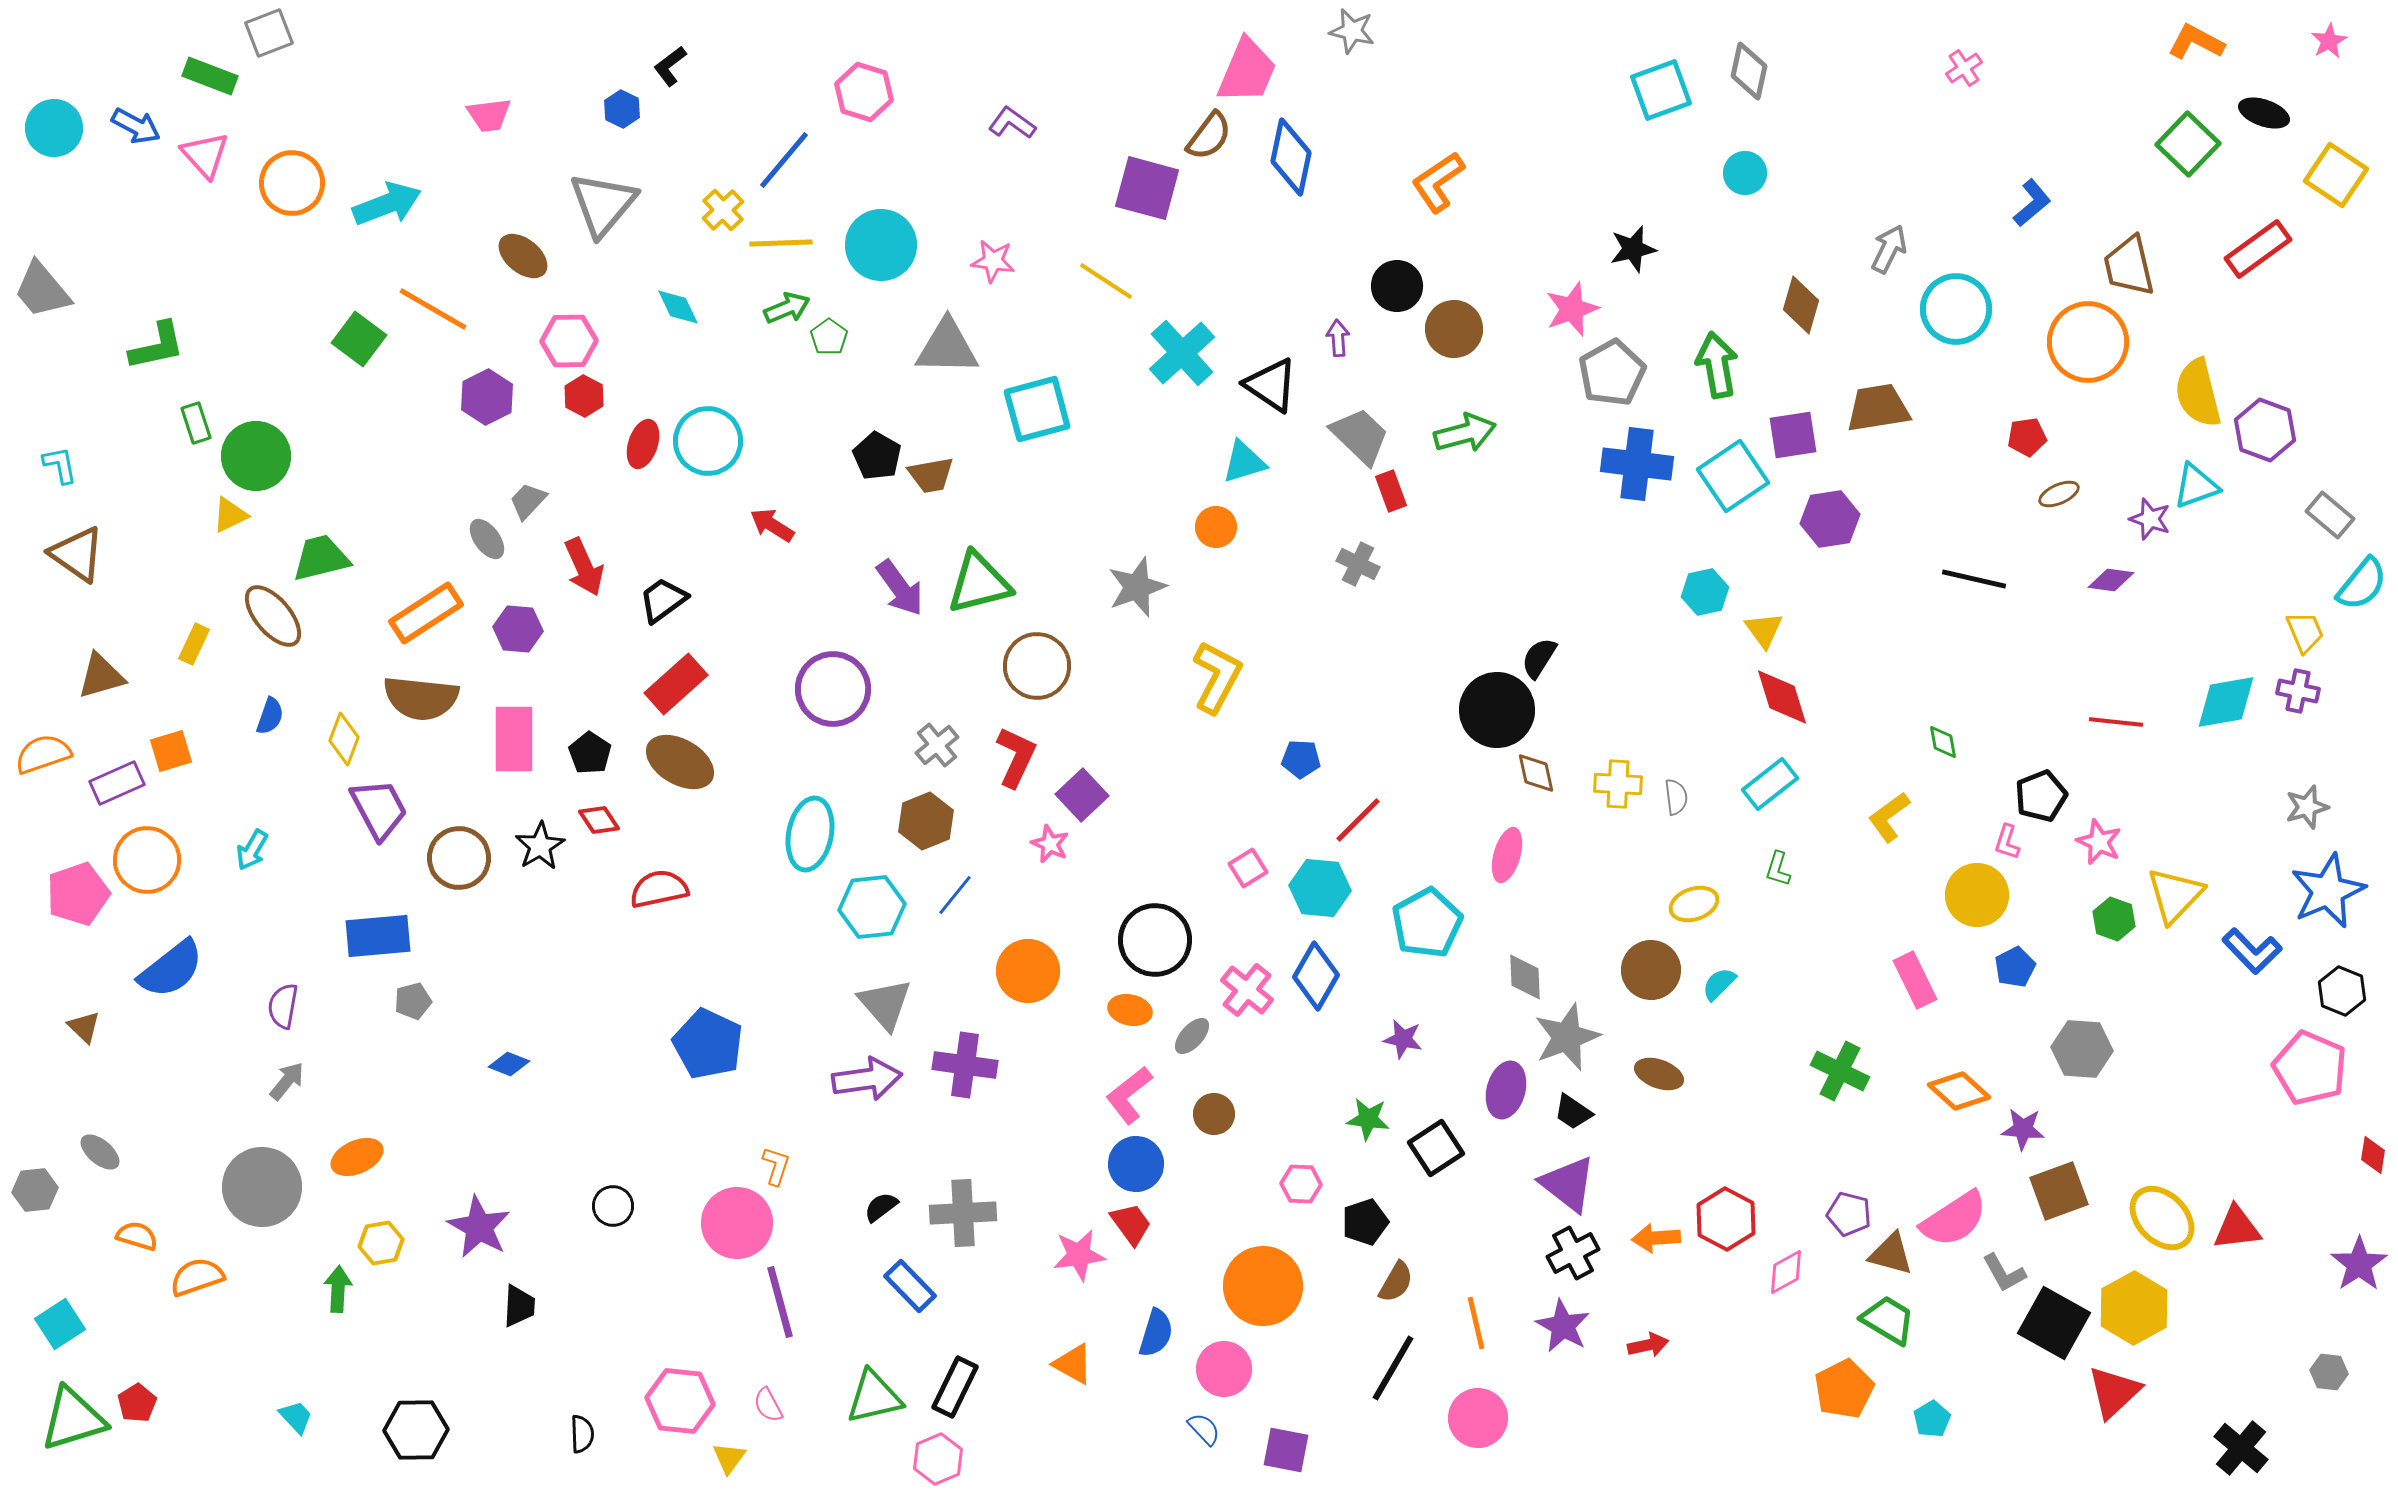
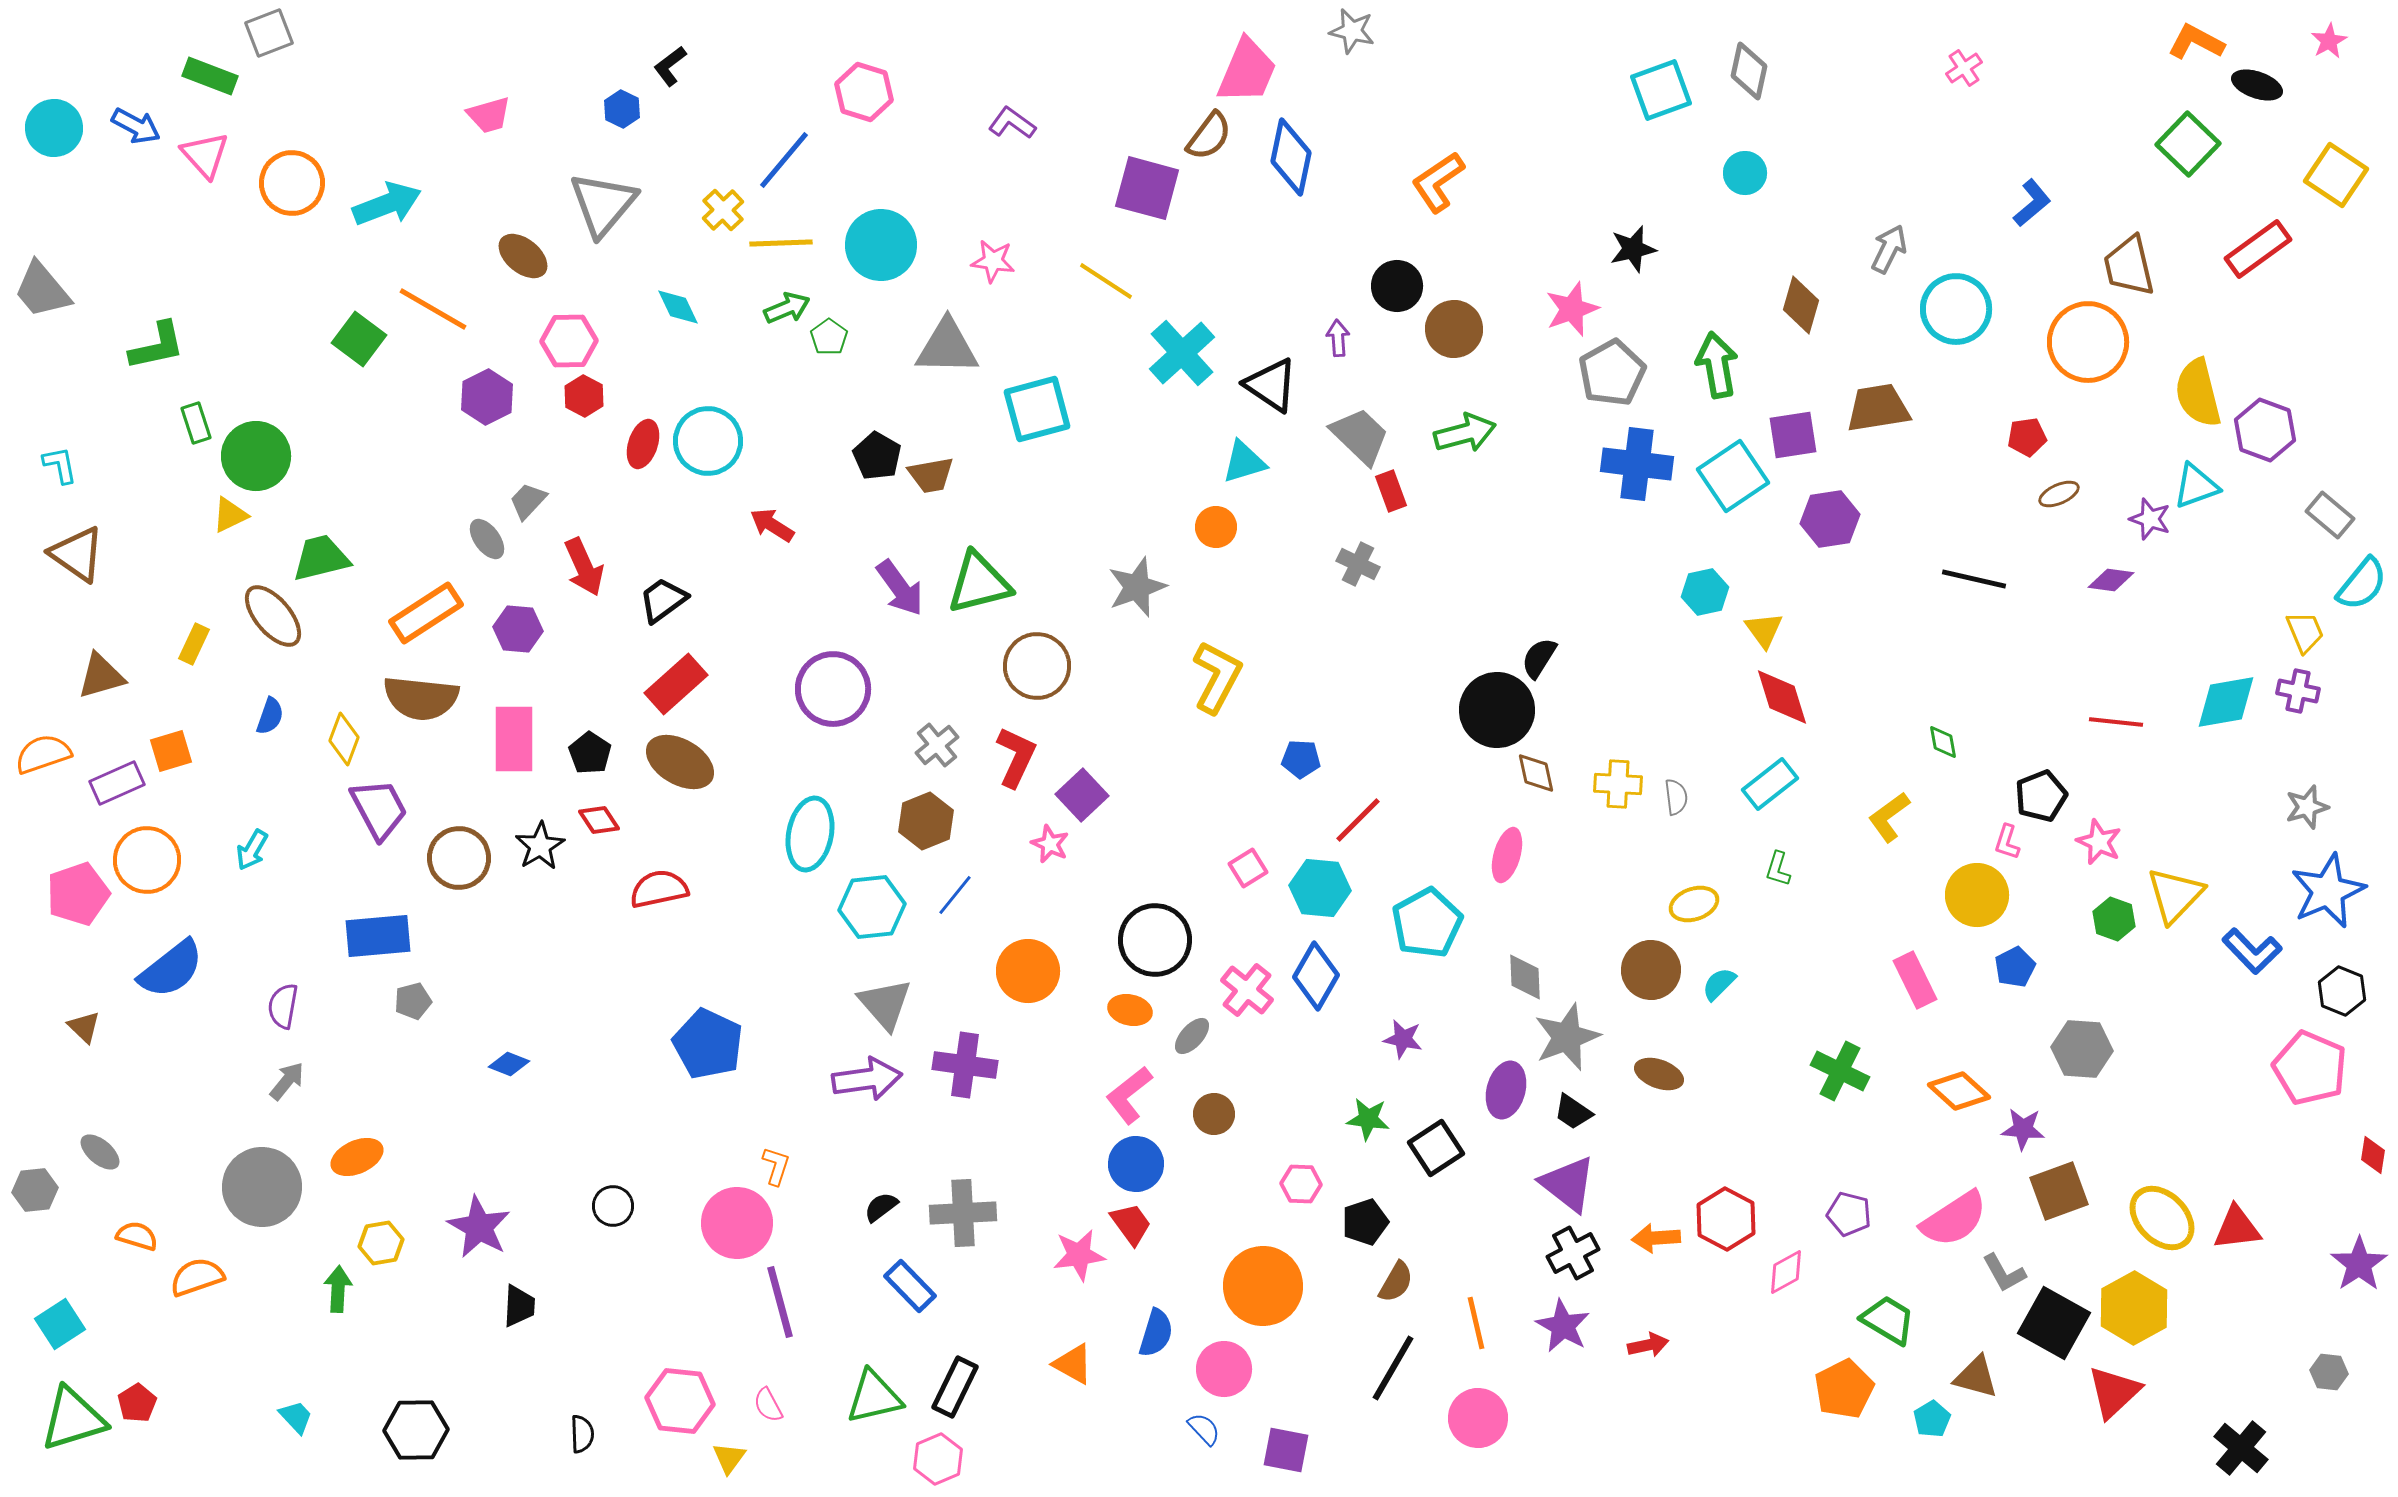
black ellipse at (2264, 113): moved 7 px left, 28 px up
pink trapezoid at (489, 115): rotated 9 degrees counterclockwise
brown triangle at (1891, 1254): moved 85 px right, 123 px down
